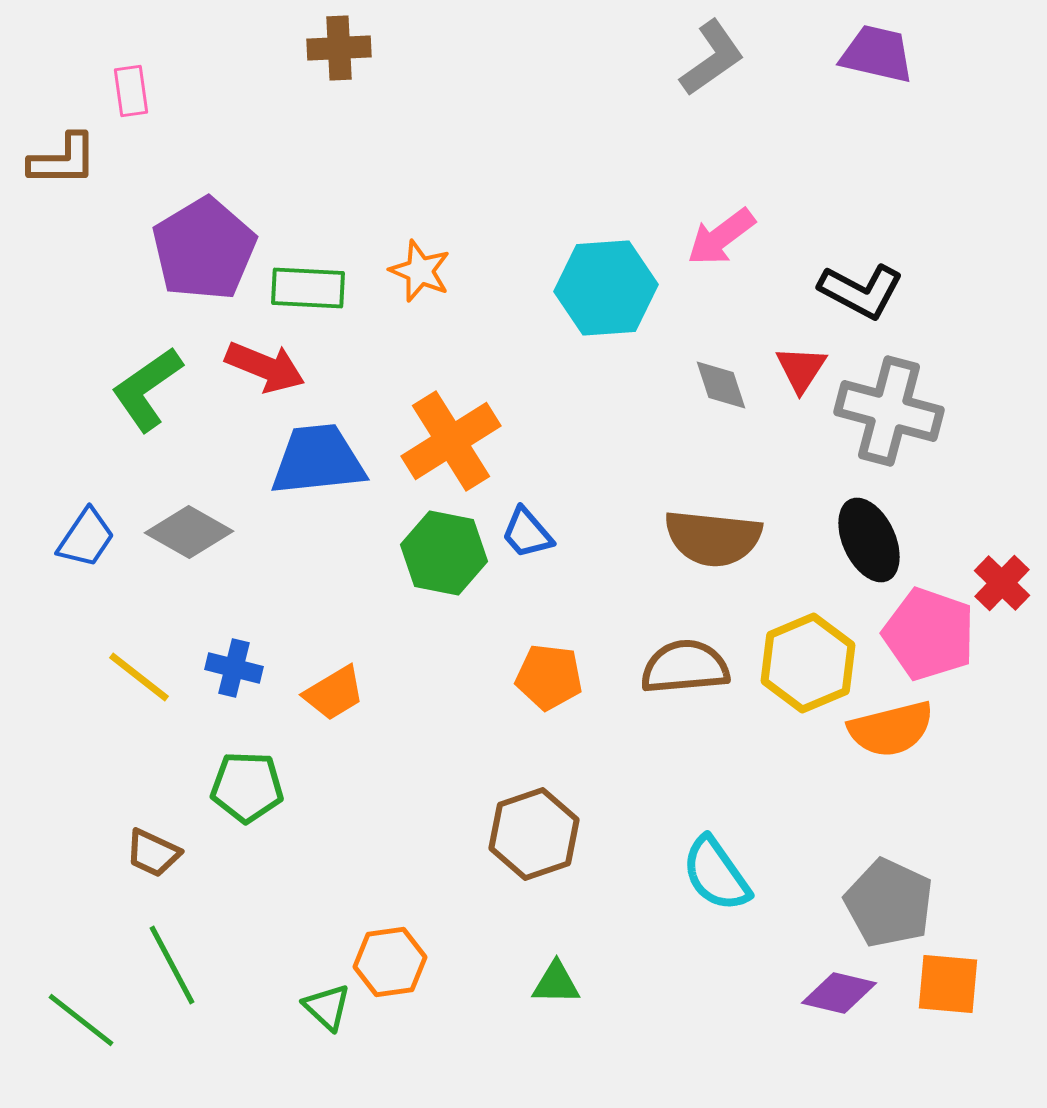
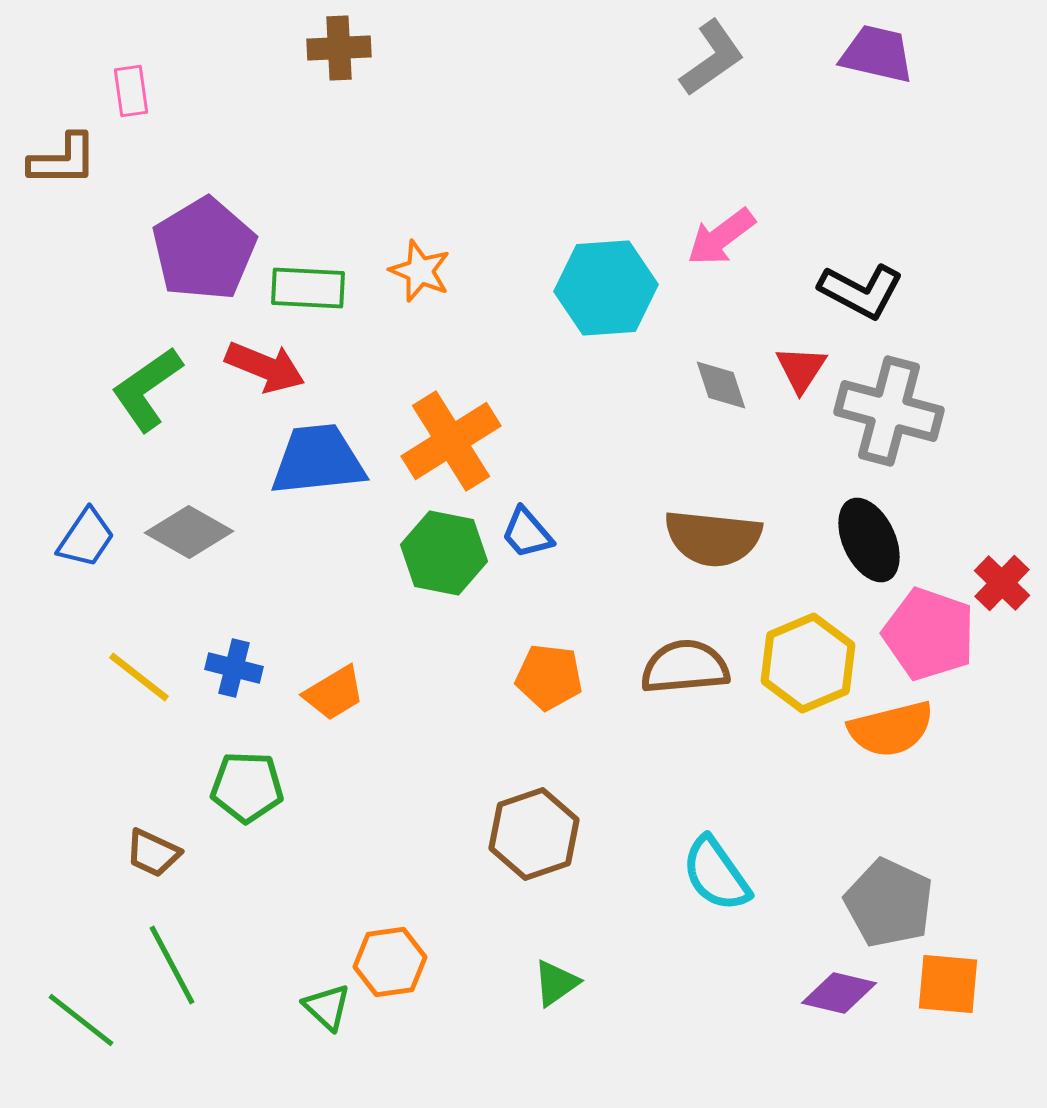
green triangle at (556, 983): rotated 36 degrees counterclockwise
